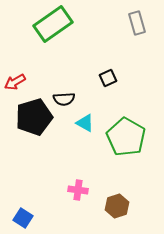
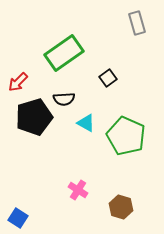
green rectangle: moved 11 px right, 29 px down
black square: rotated 12 degrees counterclockwise
red arrow: moved 3 px right; rotated 15 degrees counterclockwise
cyan triangle: moved 1 px right
green pentagon: moved 1 px up; rotated 6 degrees counterclockwise
pink cross: rotated 24 degrees clockwise
brown hexagon: moved 4 px right, 1 px down; rotated 25 degrees counterclockwise
blue square: moved 5 px left
